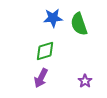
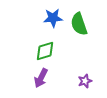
purple star: rotated 16 degrees clockwise
